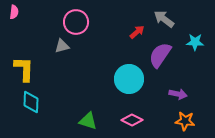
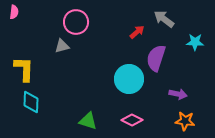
purple semicircle: moved 4 px left, 3 px down; rotated 16 degrees counterclockwise
